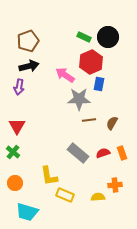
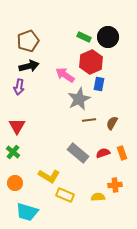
gray star: rotated 25 degrees counterclockwise
yellow L-shape: rotated 50 degrees counterclockwise
